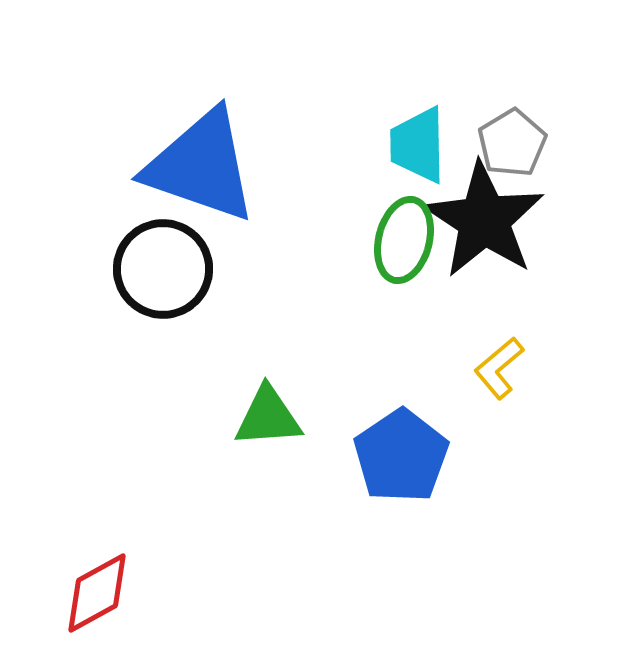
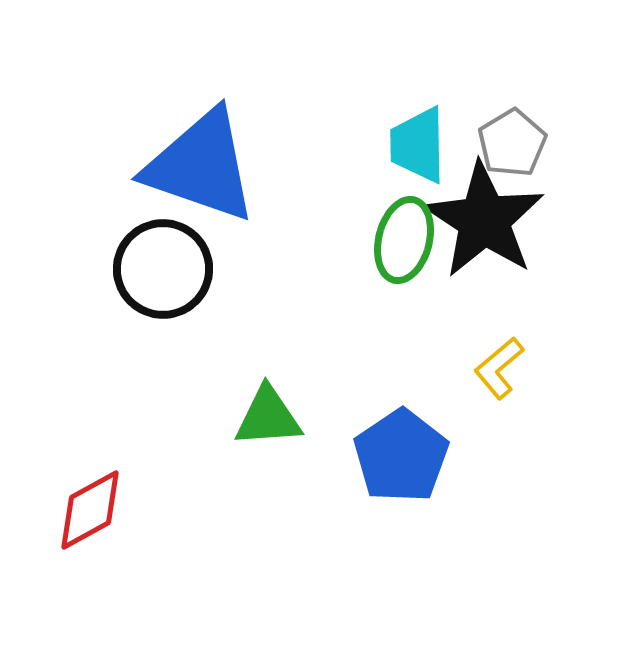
red diamond: moved 7 px left, 83 px up
